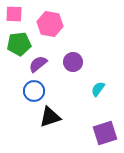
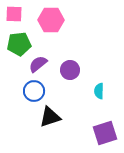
pink hexagon: moved 1 px right, 4 px up; rotated 10 degrees counterclockwise
purple circle: moved 3 px left, 8 px down
cyan semicircle: moved 1 px right, 2 px down; rotated 35 degrees counterclockwise
